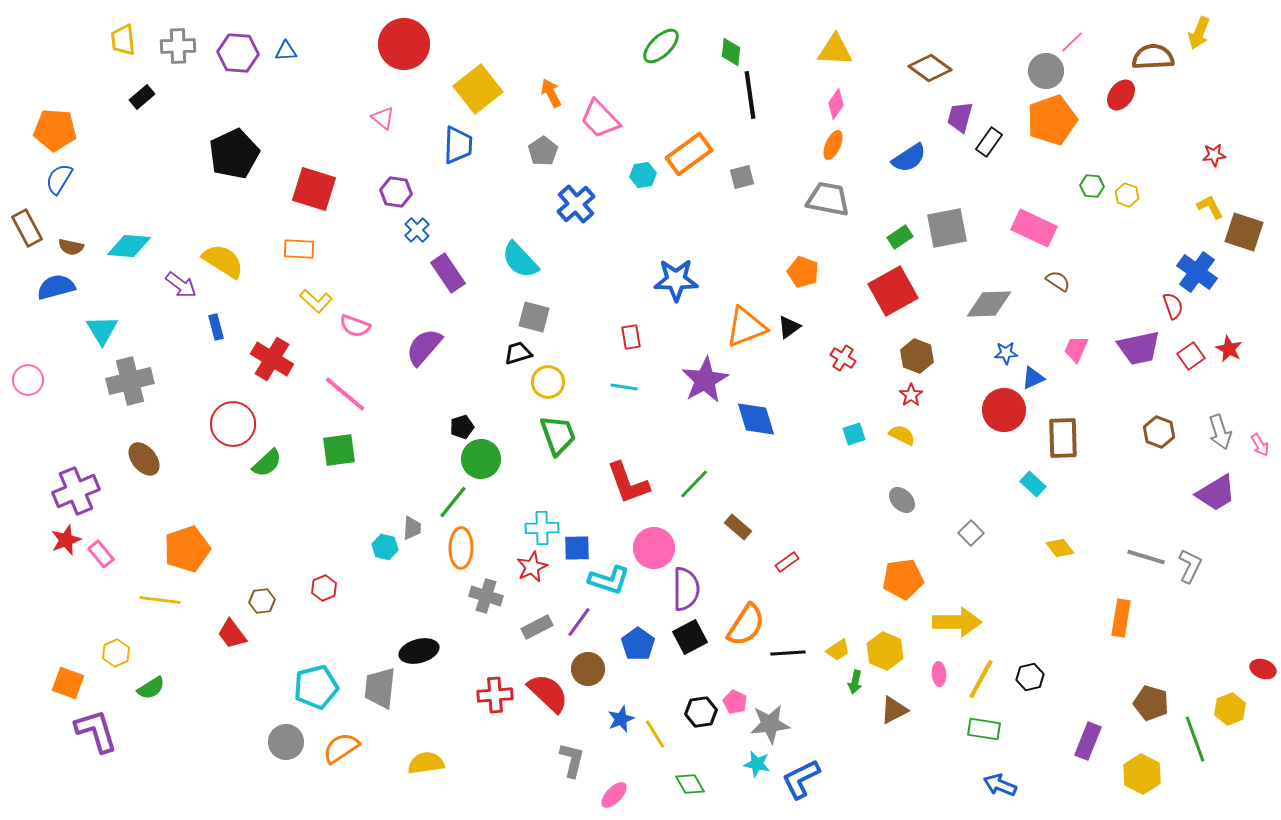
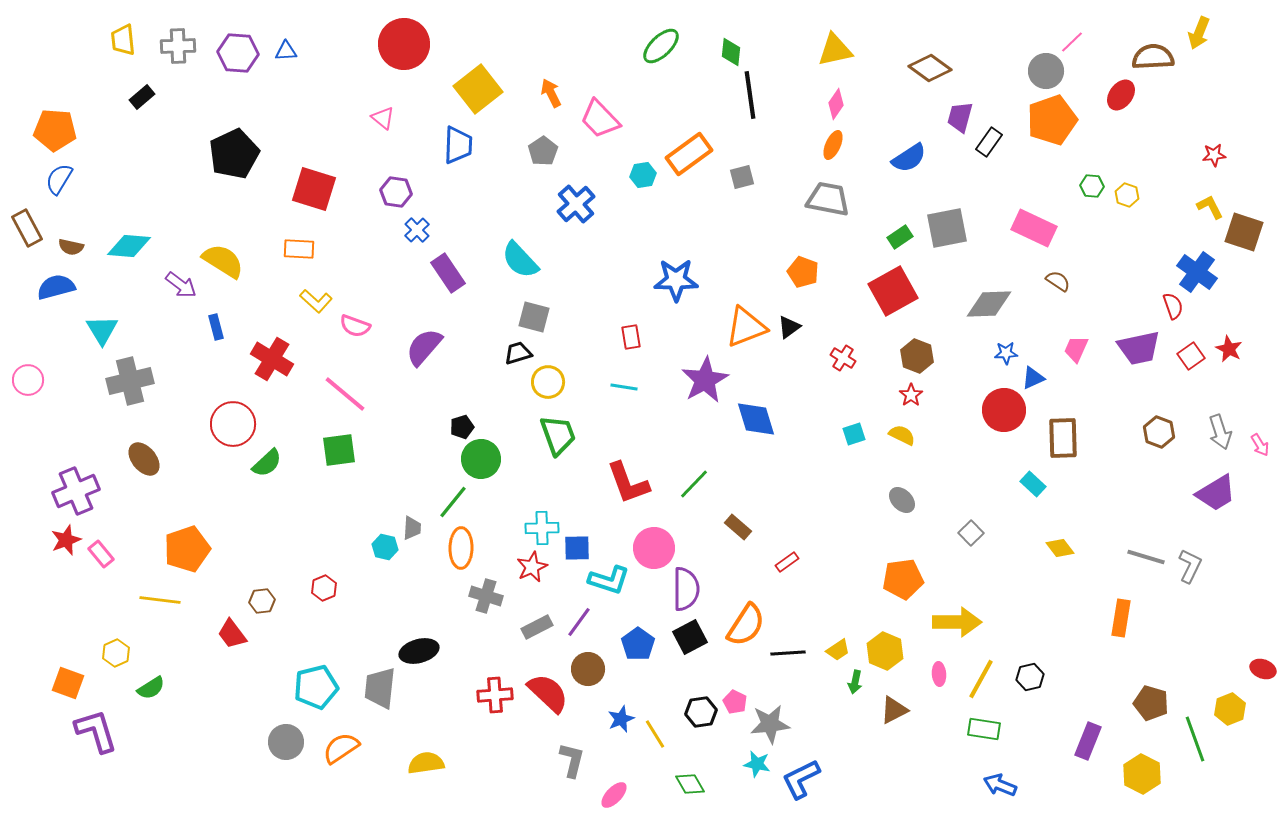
yellow triangle at (835, 50): rotated 15 degrees counterclockwise
